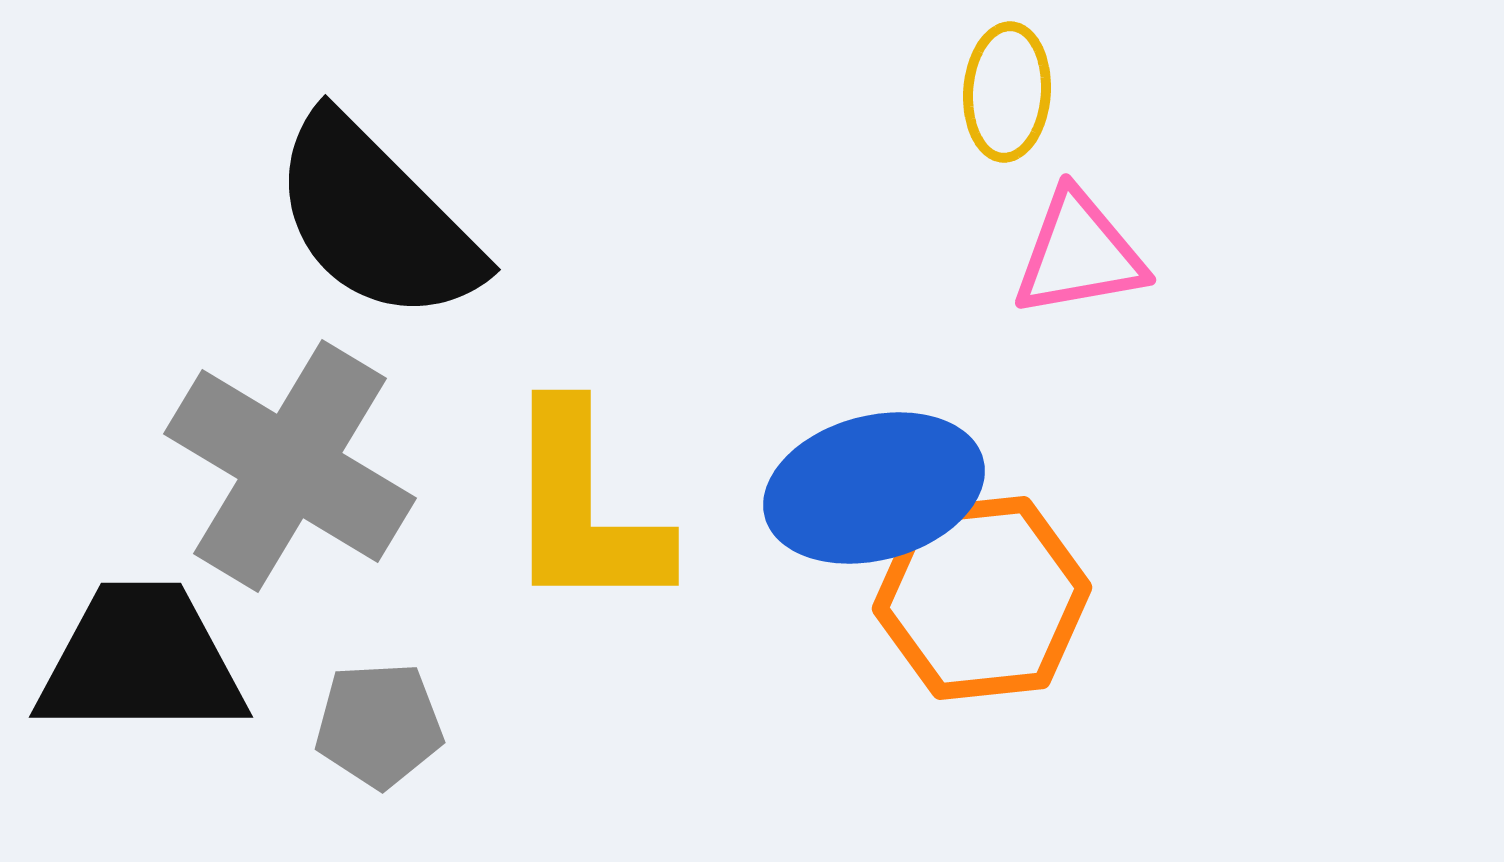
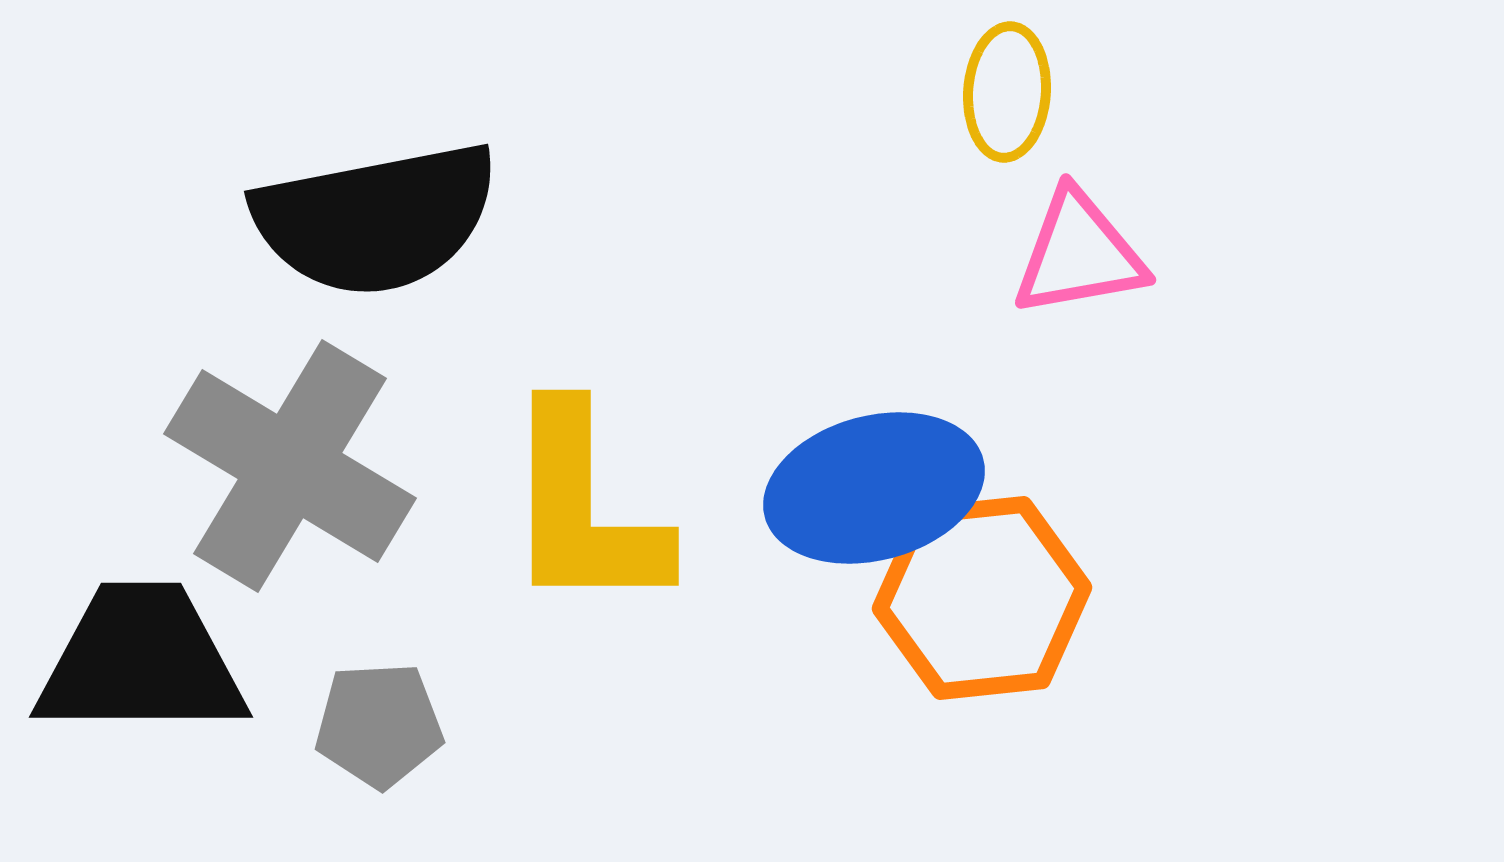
black semicircle: rotated 56 degrees counterclockwise
